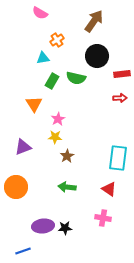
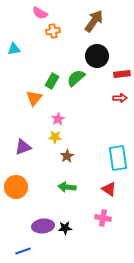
orange cross: moved 4 px left, 9 px up; rotated 24 degrees clockwise
cyan triangle: moved 29 px left, 9 px up
green semicircle: rotated 126 degrees clockwise
orange triangle: moved 6 px up; rotated 12 degrees clockwise
cyan rectangle: rotated 15 degrees counterclockwise
